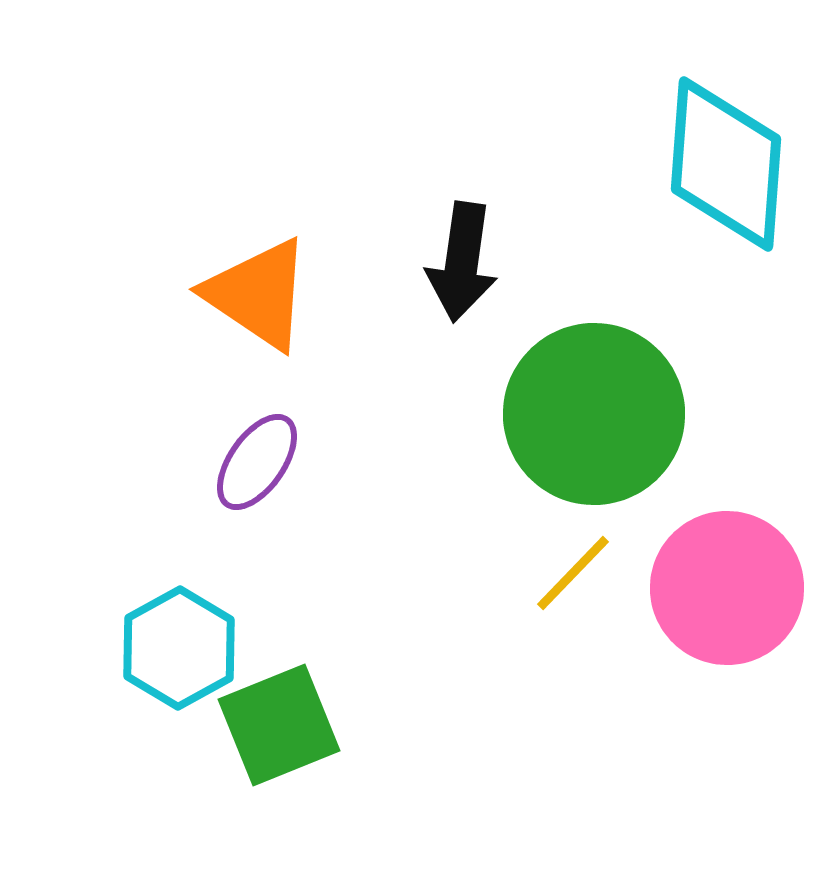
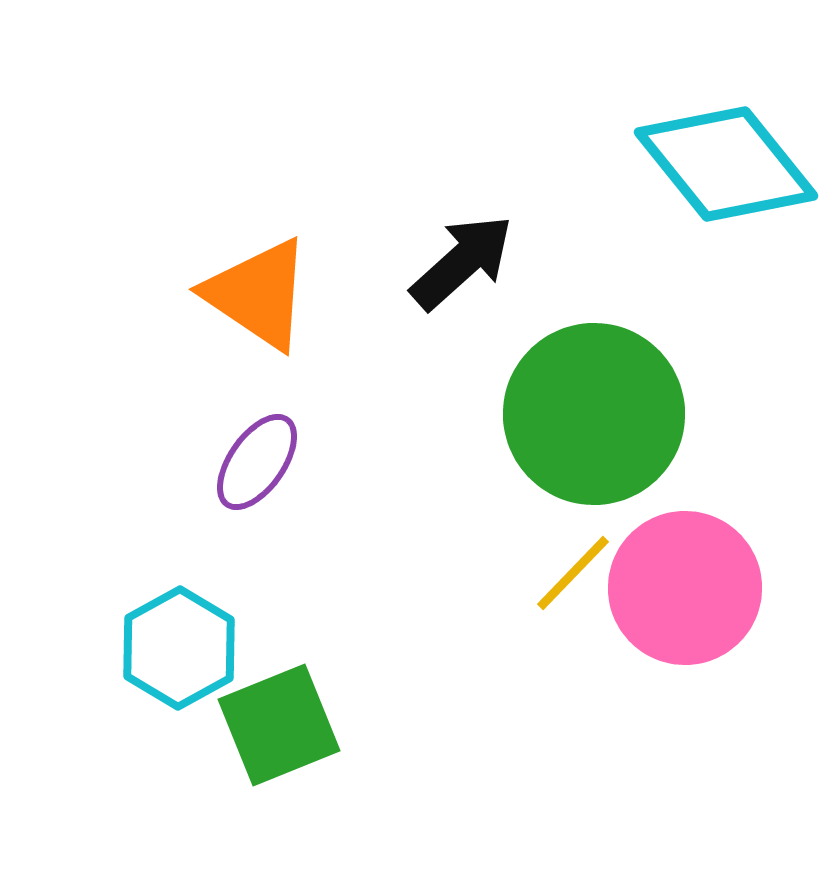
cyan diamond: rotated 43 degrees counterclockwise
black arrow: rotated 140 degrees counterclockwise
pink circle: moved 42 px left
